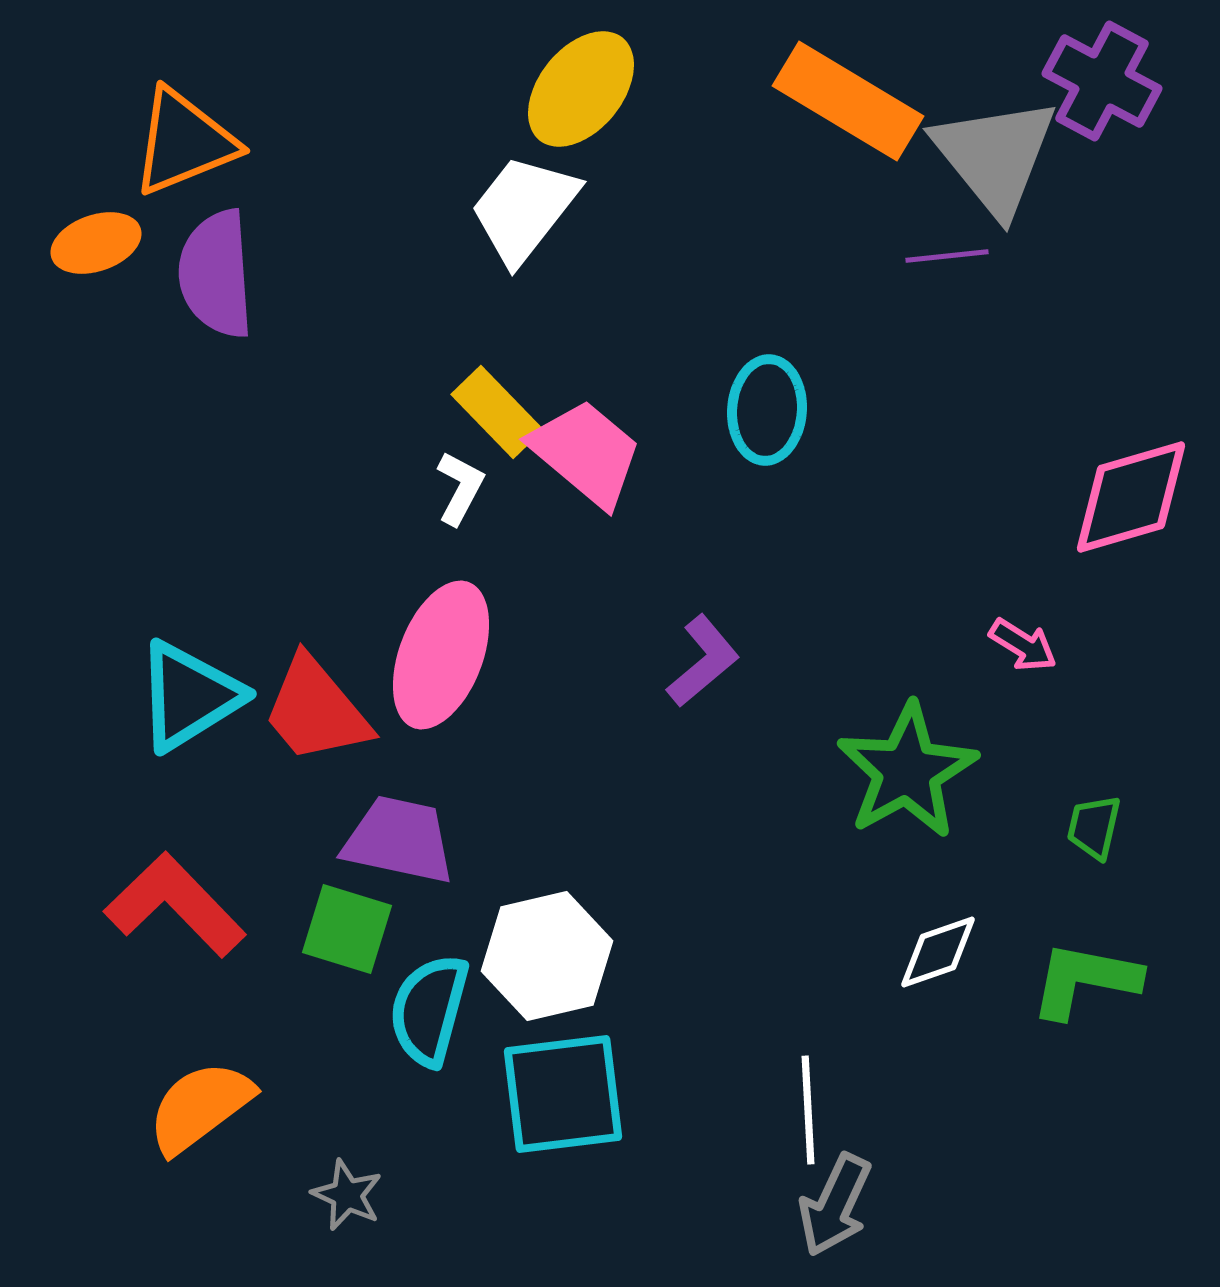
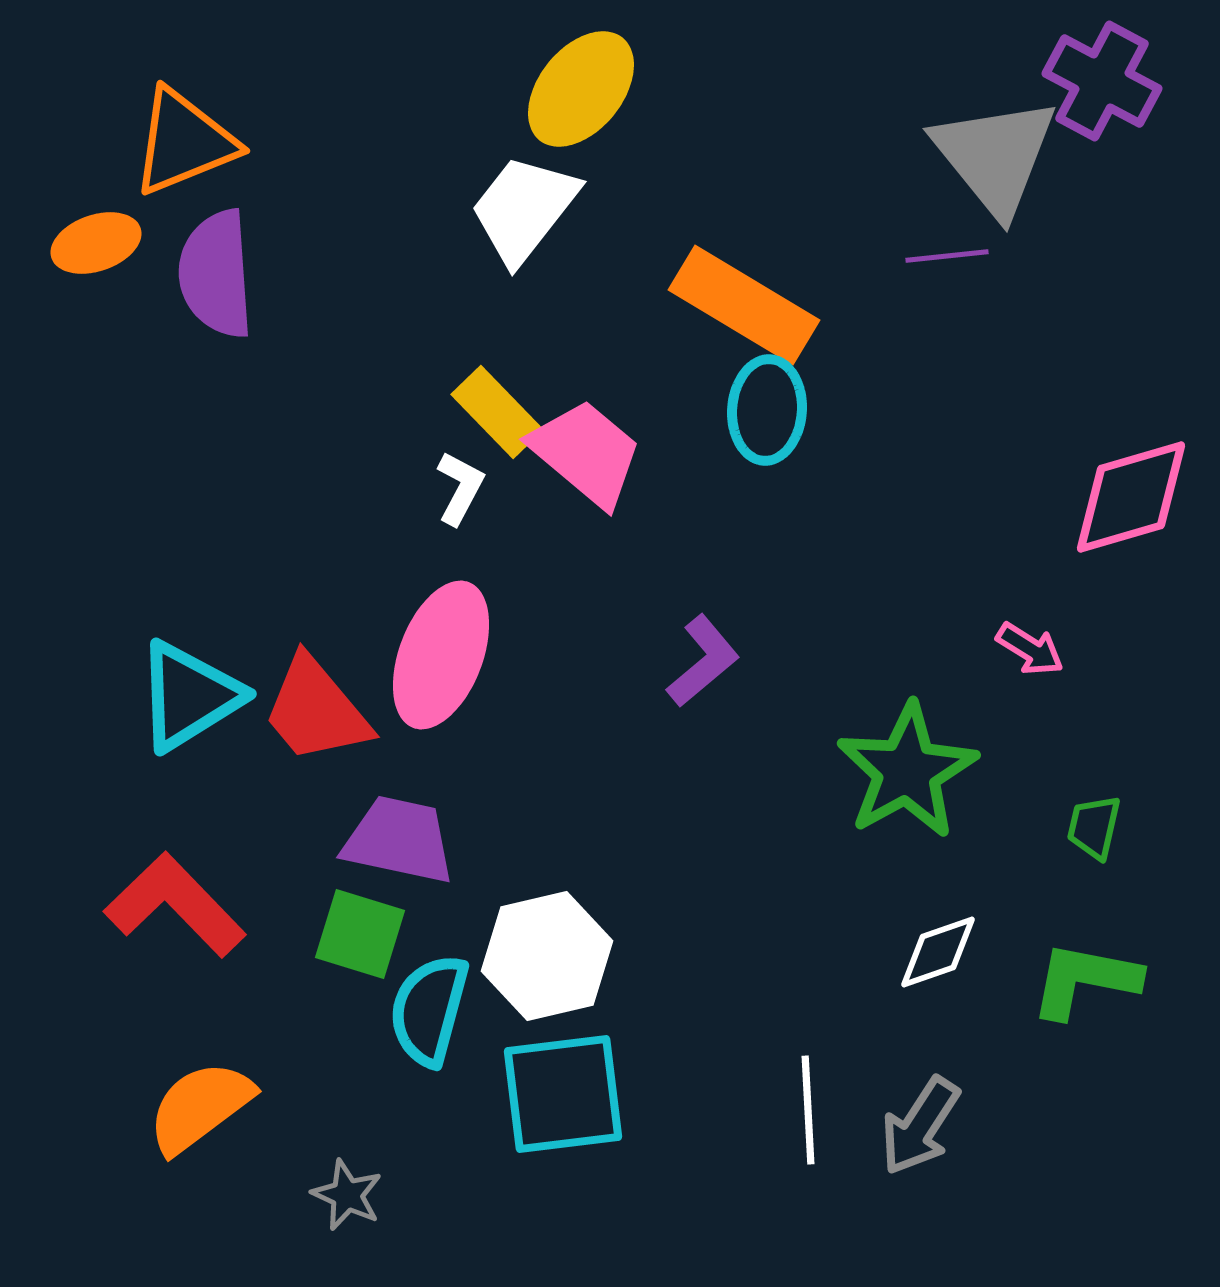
orange rectangle: moved 104 px left, 204 px down
pink arrow: moved 7 px right, 4 px down
green square: moved 13 px right, 5 px down
gray arrow: moved 85 px right, 79 px up; rotated 8 degrees clockwise
